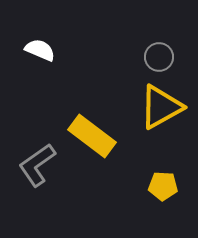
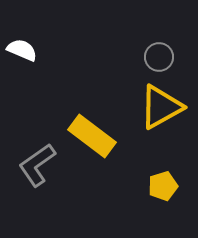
white semicircle: moved 18 px left
yellow pentagon: rotated 20 degrees counterclockwise
